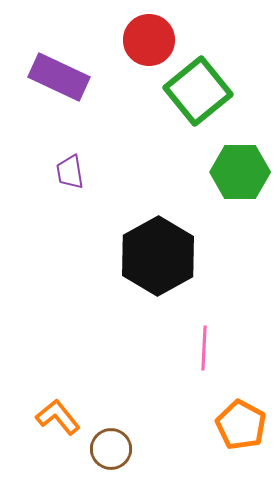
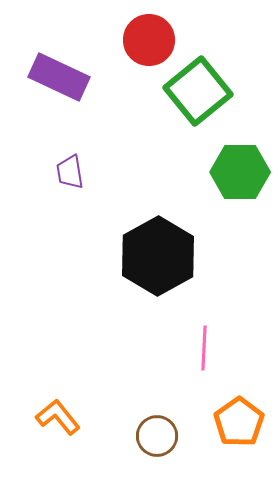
orange pentagon: moved 2 px left, 3 px up; rotated 9 degrees clockwise
brown circle: moved 46 px right, 13 px up
